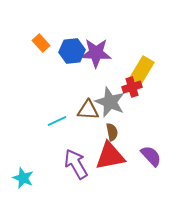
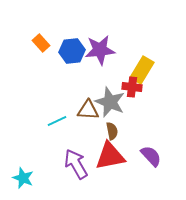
purple star: moved 4 px right, 3 px up; rotated 8 degrees counterclockwise
red cross: rotated 24 degrees clockwise
brown semicircle: moved 1 px up
